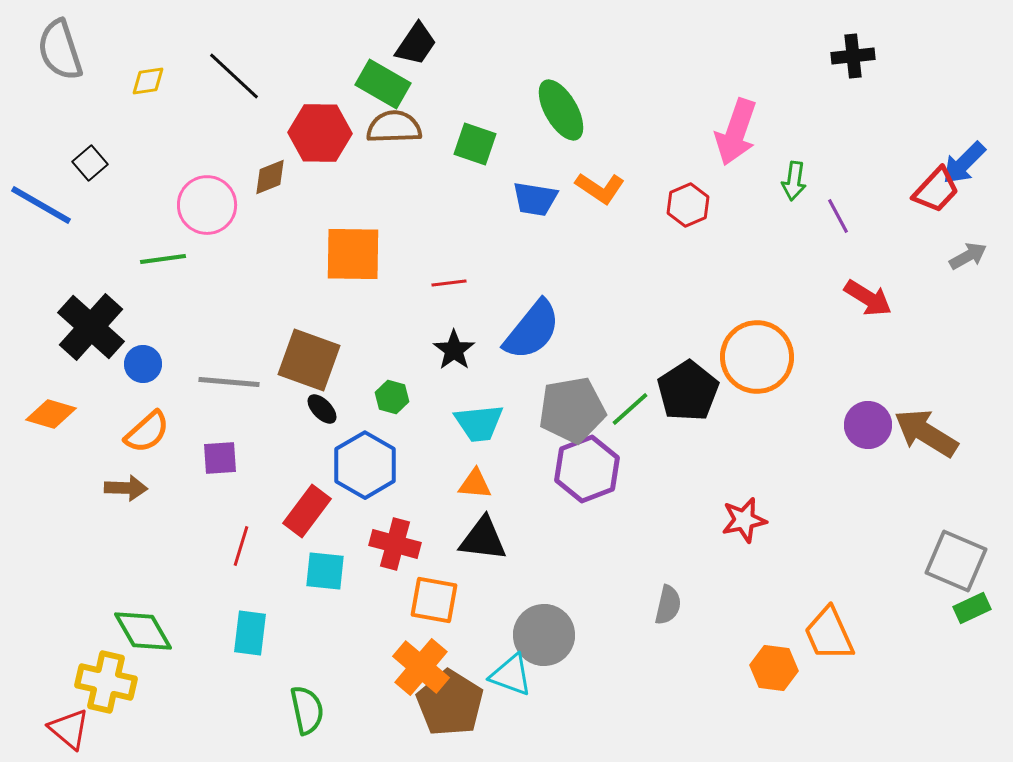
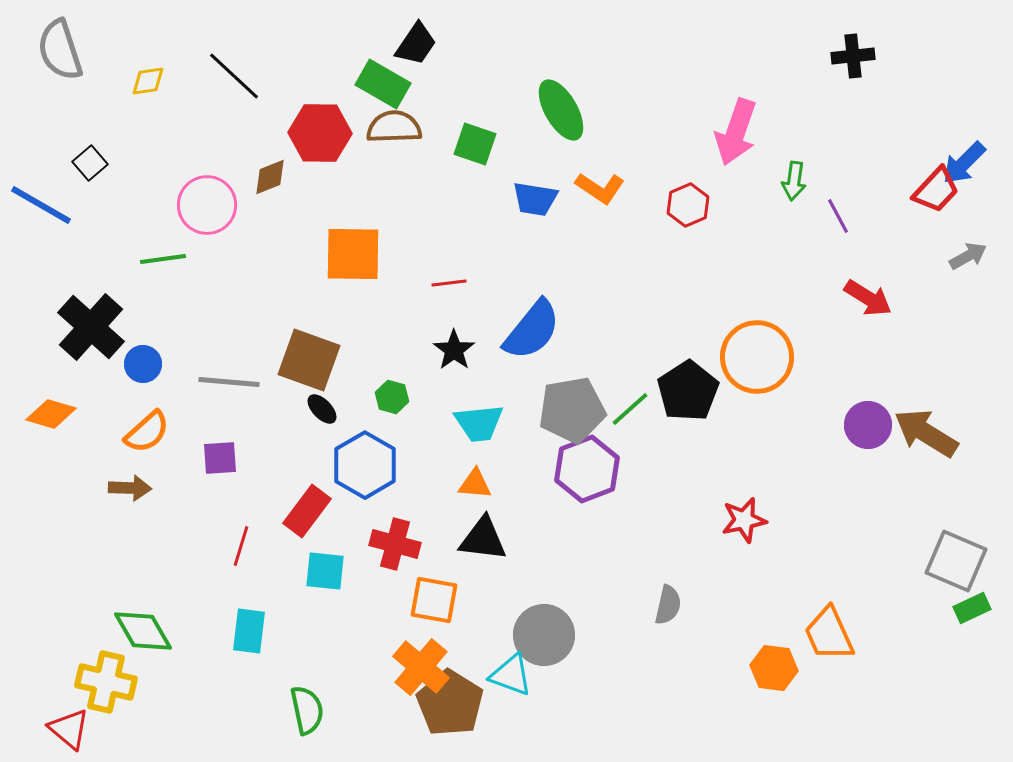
brown arrow at (126, 488): moved 4 px right
cyan rectangle at (250, 633): moved 1 px left, 2 px up
